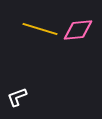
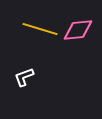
white L-shape: moved 7 px right, 20 px up
